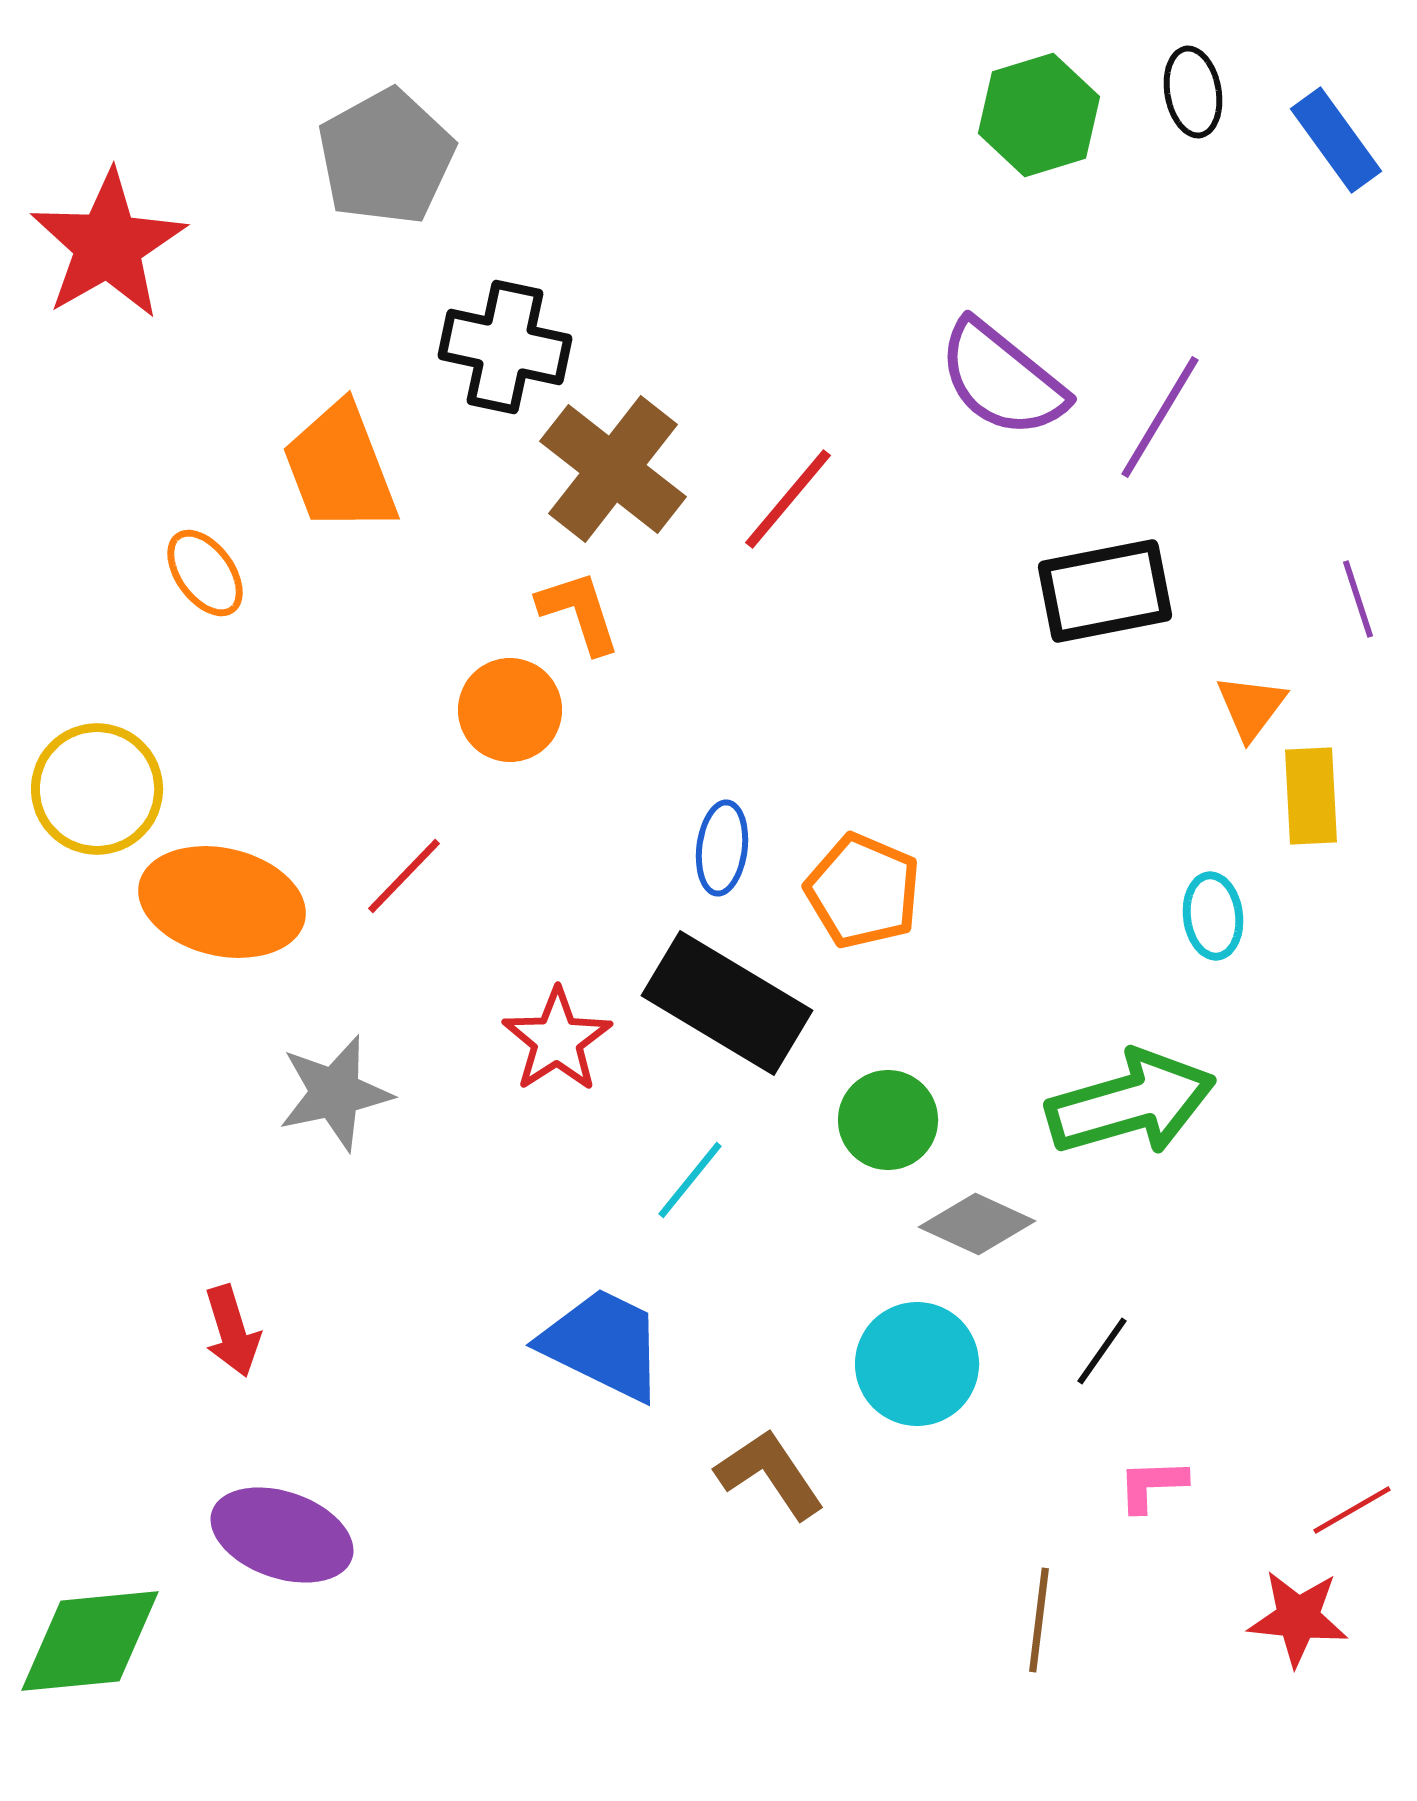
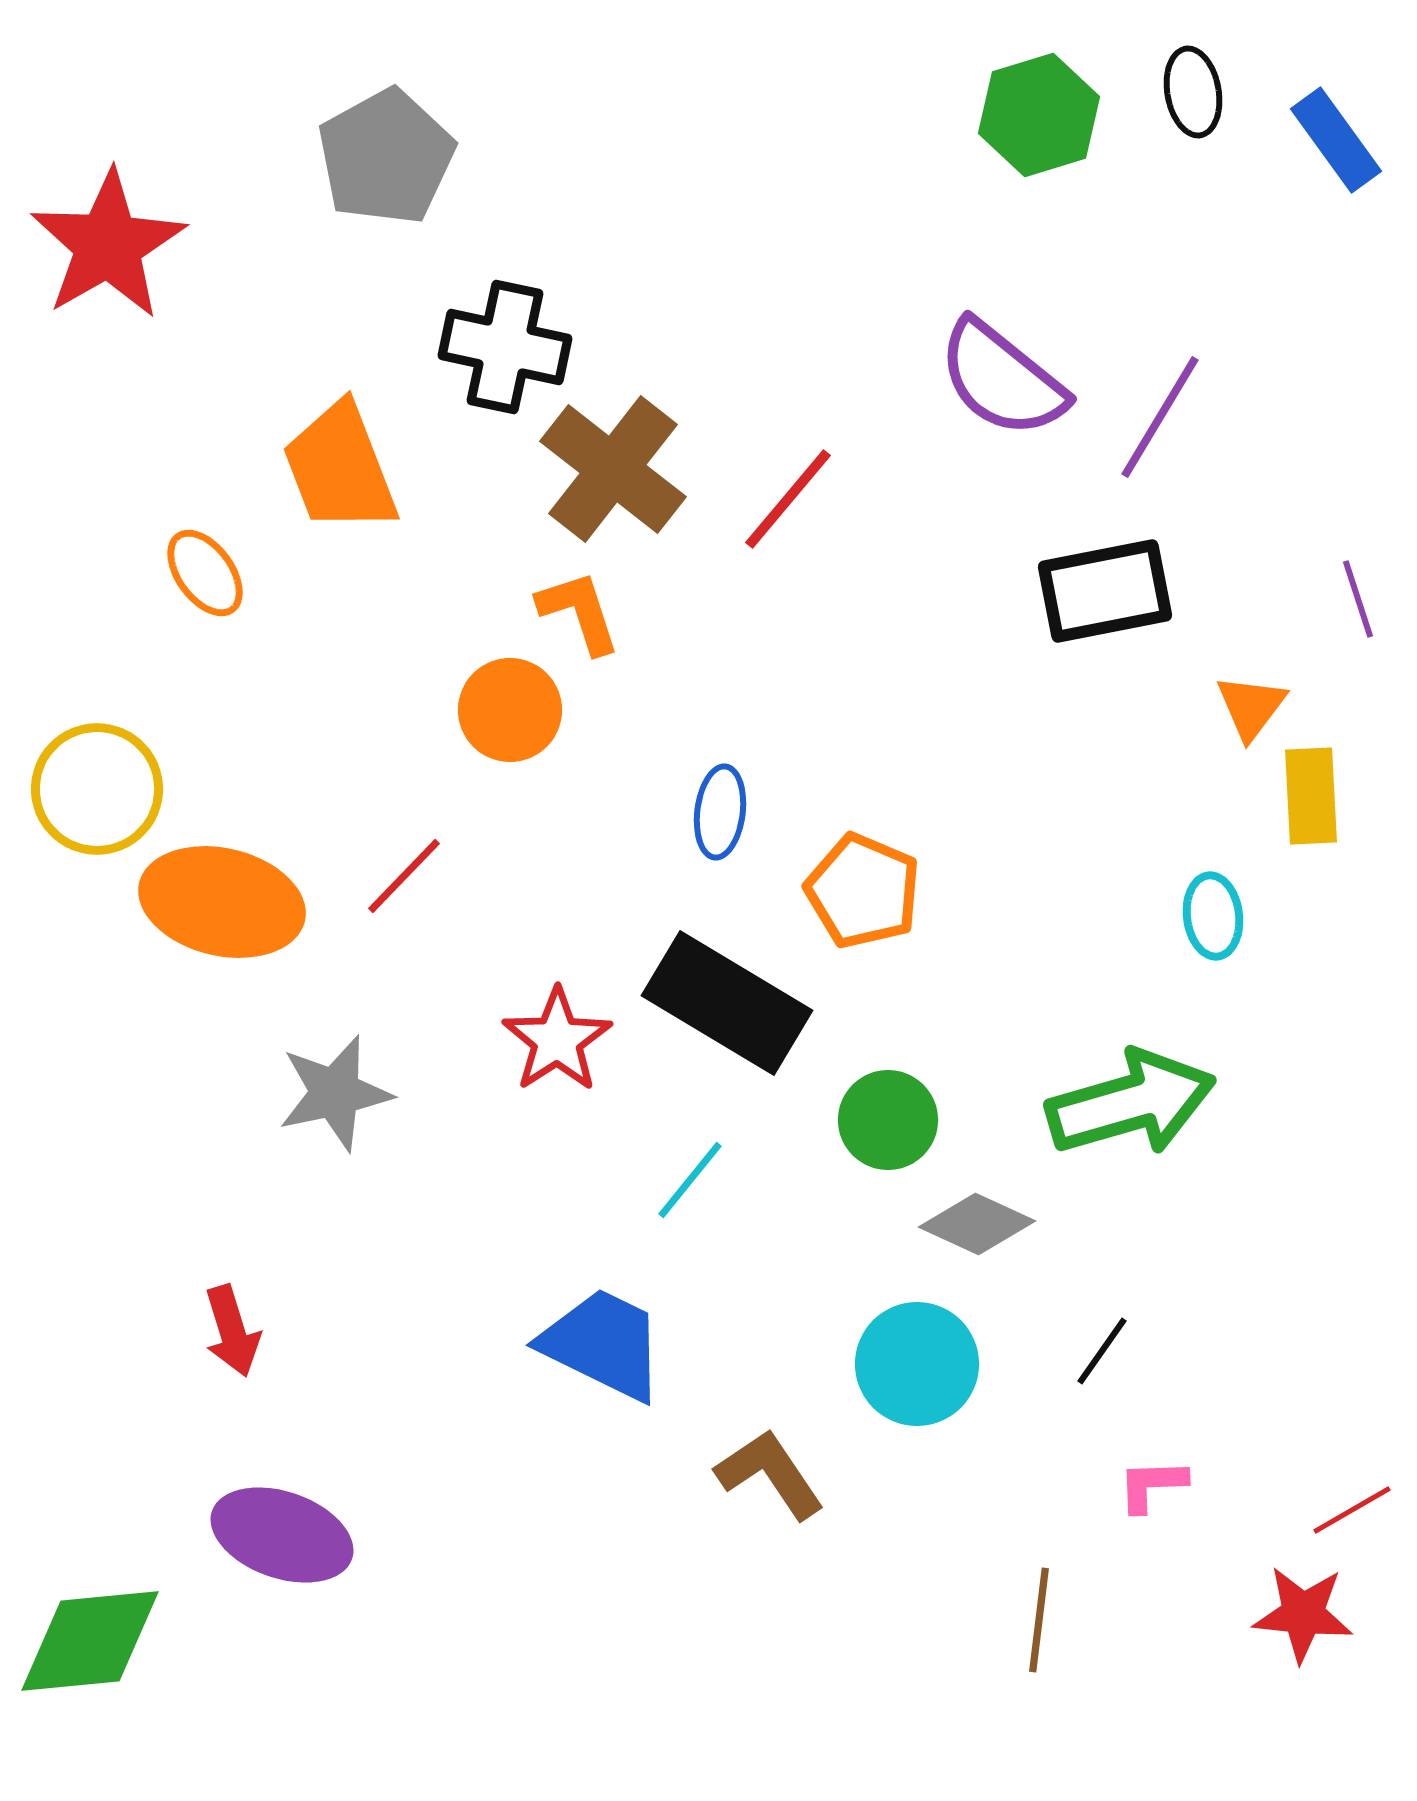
blue ellipse at (722, 848): moved 2 px left, 36 px up
red star at (1298, 1618): moved 5 px right, 4 px up
